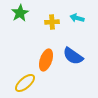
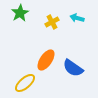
yellow cross: rotated 24 degrees counterclockwise
blue semicircle: moved 12 px down
orange ellipse: rotated 15 degrees clockwise
